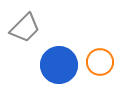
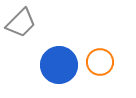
gray trapezoid: moved 4 px left, 5 px up
